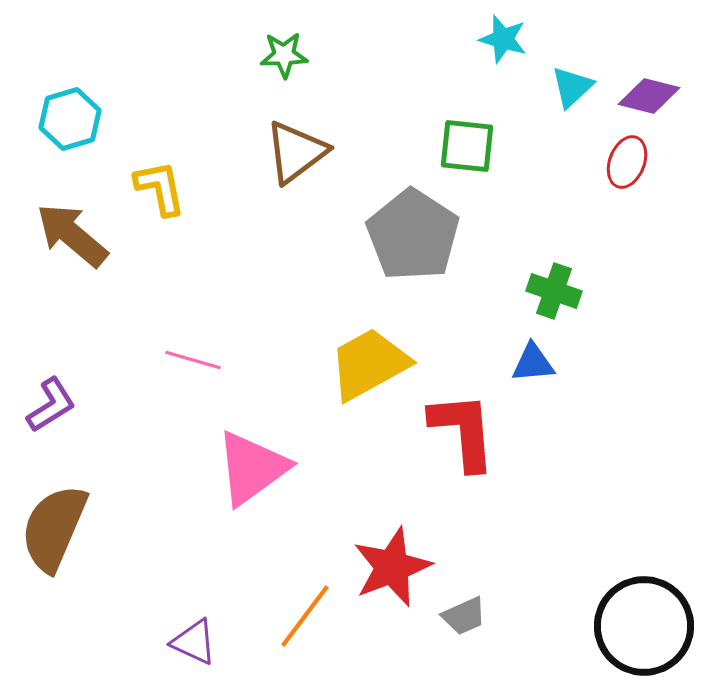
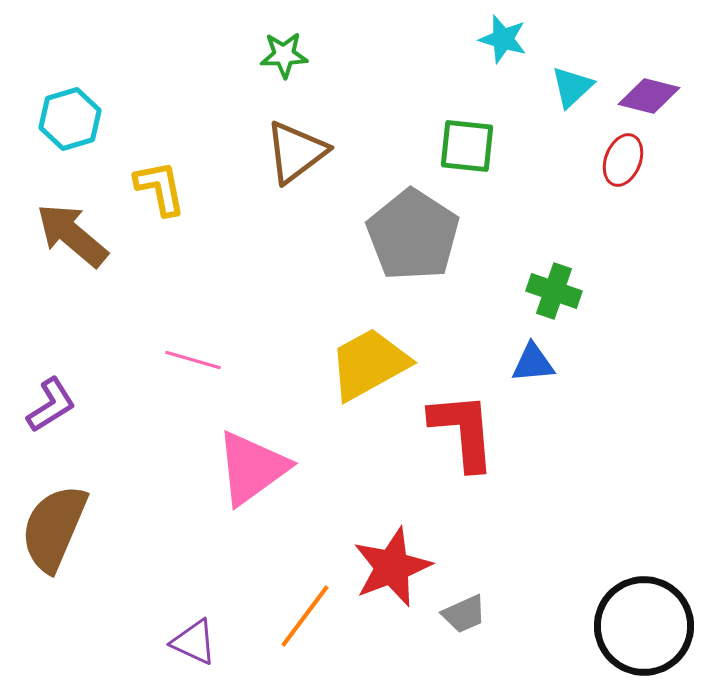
red ellipse: moved 4 px left, 2 px up
gray trapezoid: moved 2 px up
